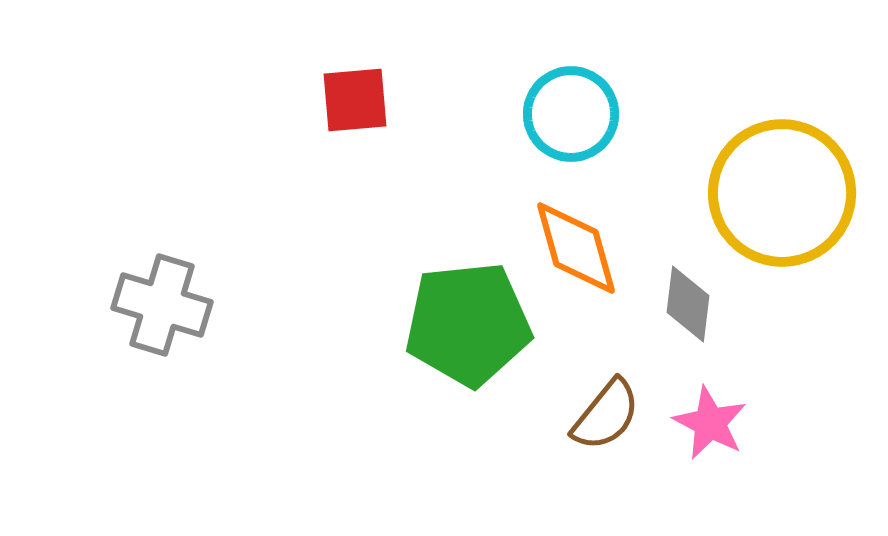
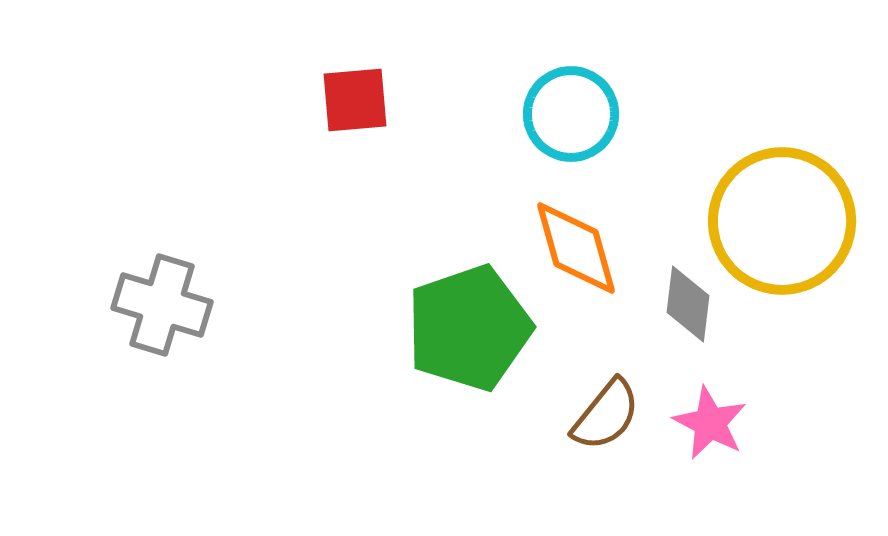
yellow circle: moved 28 px down
green pentagon: moved 1 px right, 4 px down; rotated 13 degrees counterclockwise
